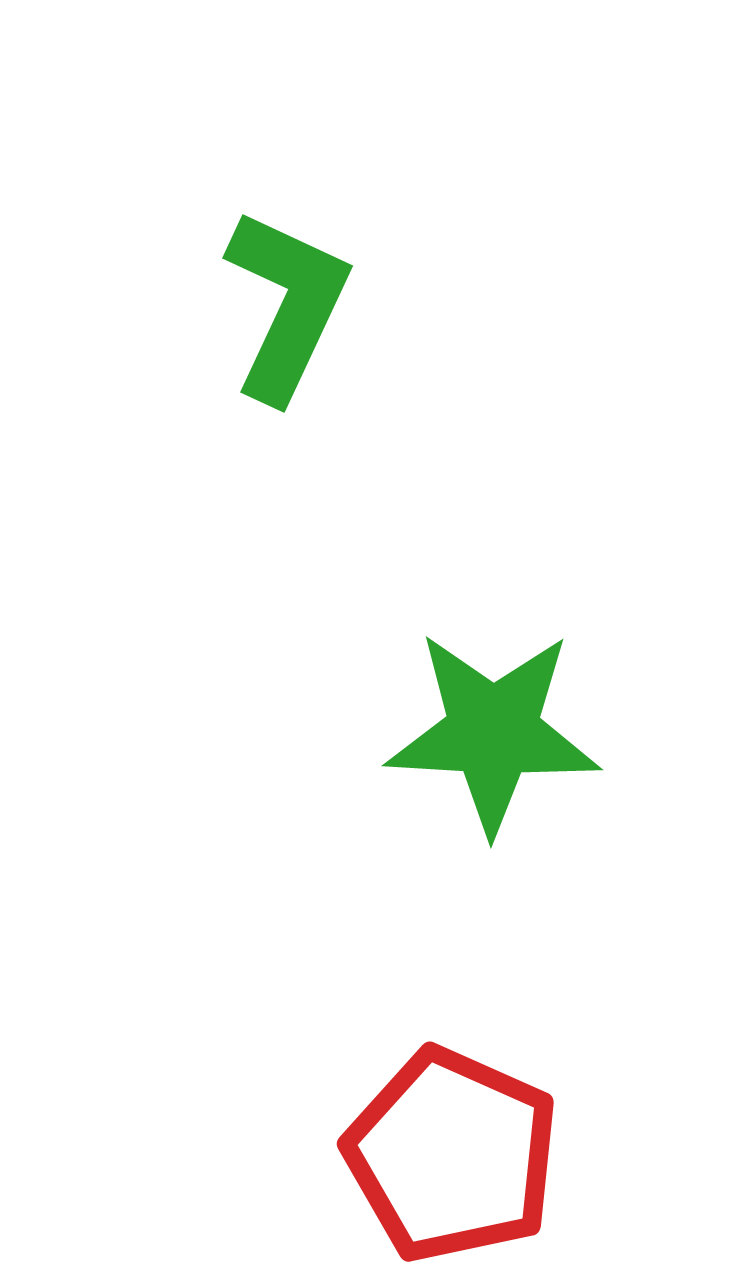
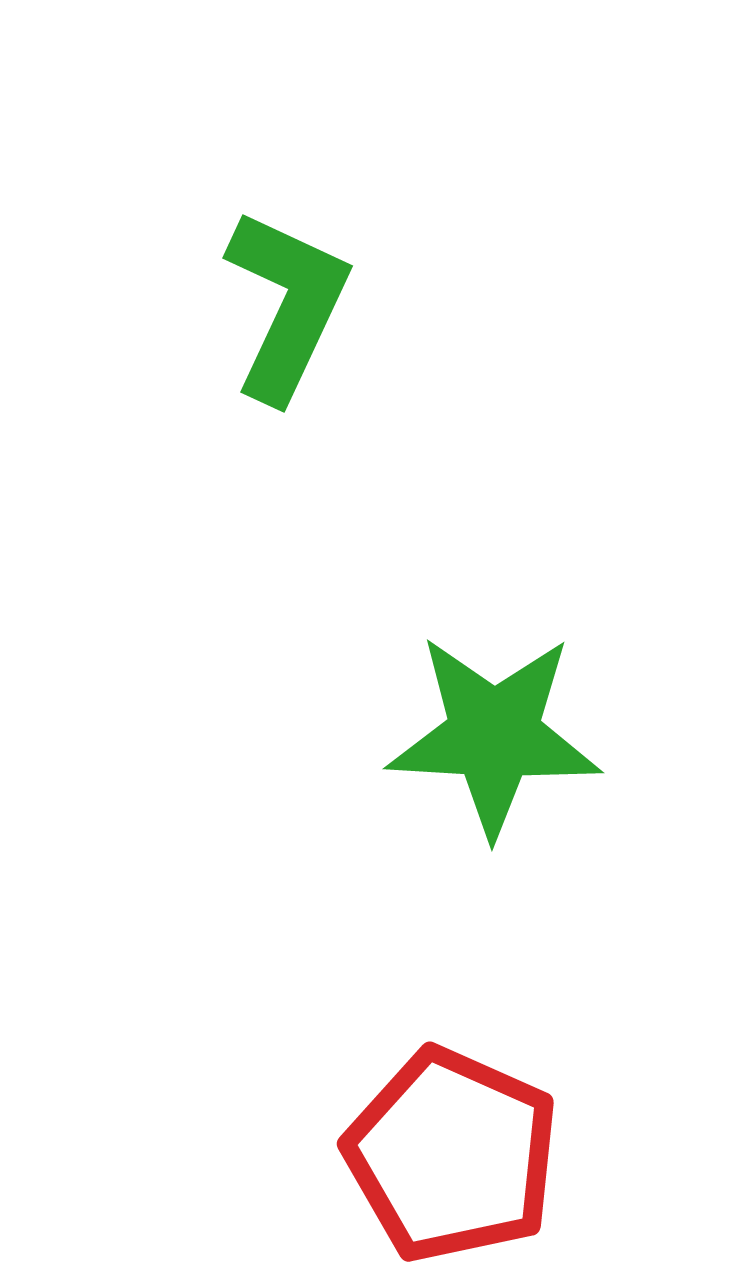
green star: moved 1 px right, 3 px down
